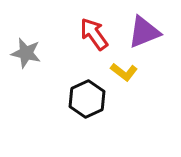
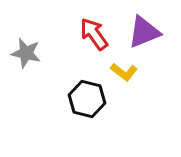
black hexagon: rotated 21 degrees counterclockwise
